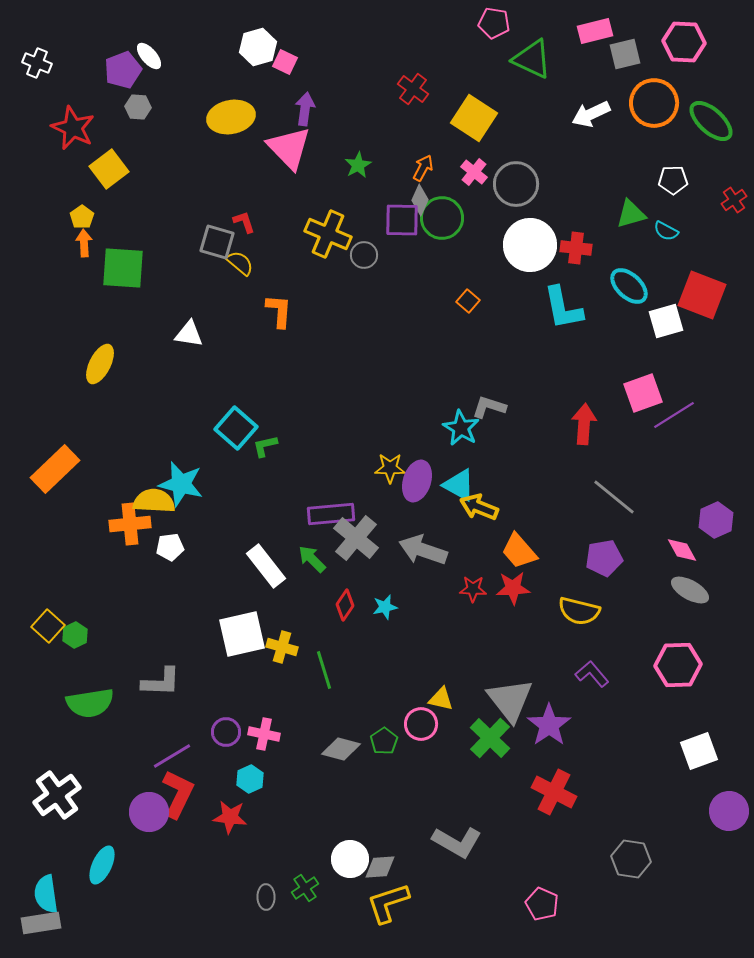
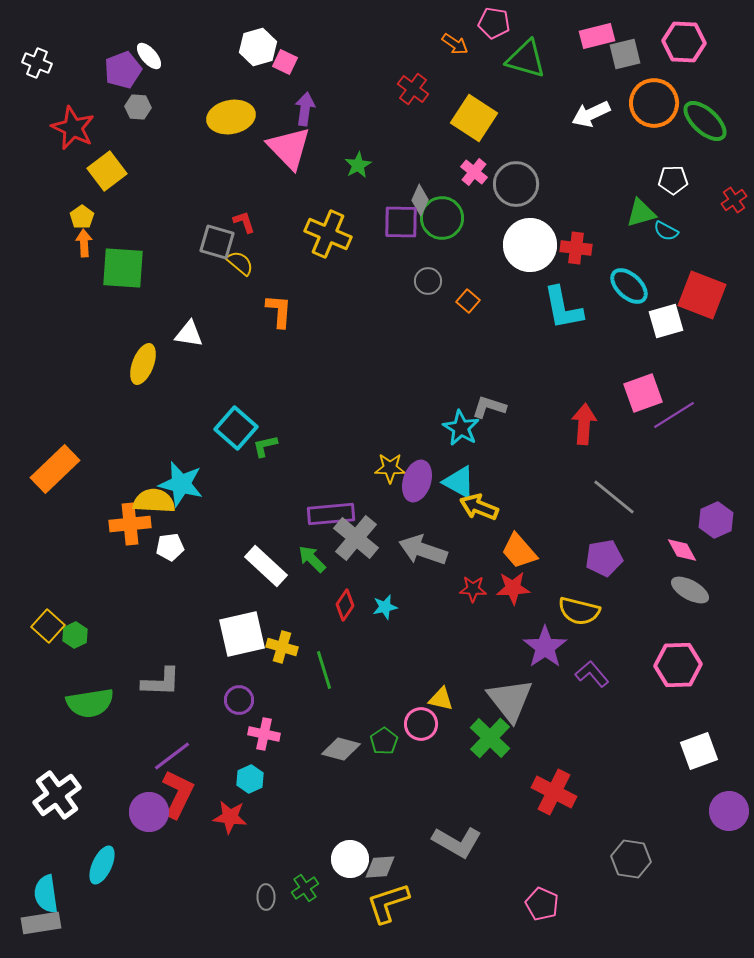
pink rectangle at (595, 31): moved 2 px right, 5 px down
green triangle at (532, 59): moved 6 px left; rotated 9 degrees counterclockwise
green ellipse at (711, 121): moved 6 px left
orange arrow at (423, 168): moved 32 px right, 124 px up; rotated 96 degrees clockwise
yellow square at (109, 169): moved 2 px left, 2 px down
green triangle at (631, 214): moved 10 px right, 1 px up
purple square at (402, 220): moved 1 px left, 2 px down
gray circle at (364, 255): moved 64 px right, 26 px down
yellow ellipse at (100, 364): moved 43 px right; rotated 6 degrees counterclockwise
cyan triangle at (459, 485): moved 3 px up
white rectangle at (266, 566): rotated 9 degrees counterclockwise
purple star at (549, 725): moved 4 px left, 78 px up
purple circle at (226, 732): moved 13 px right, 32 px up
purple line at (172, 756): rotated 6 degrees counterclockwise
